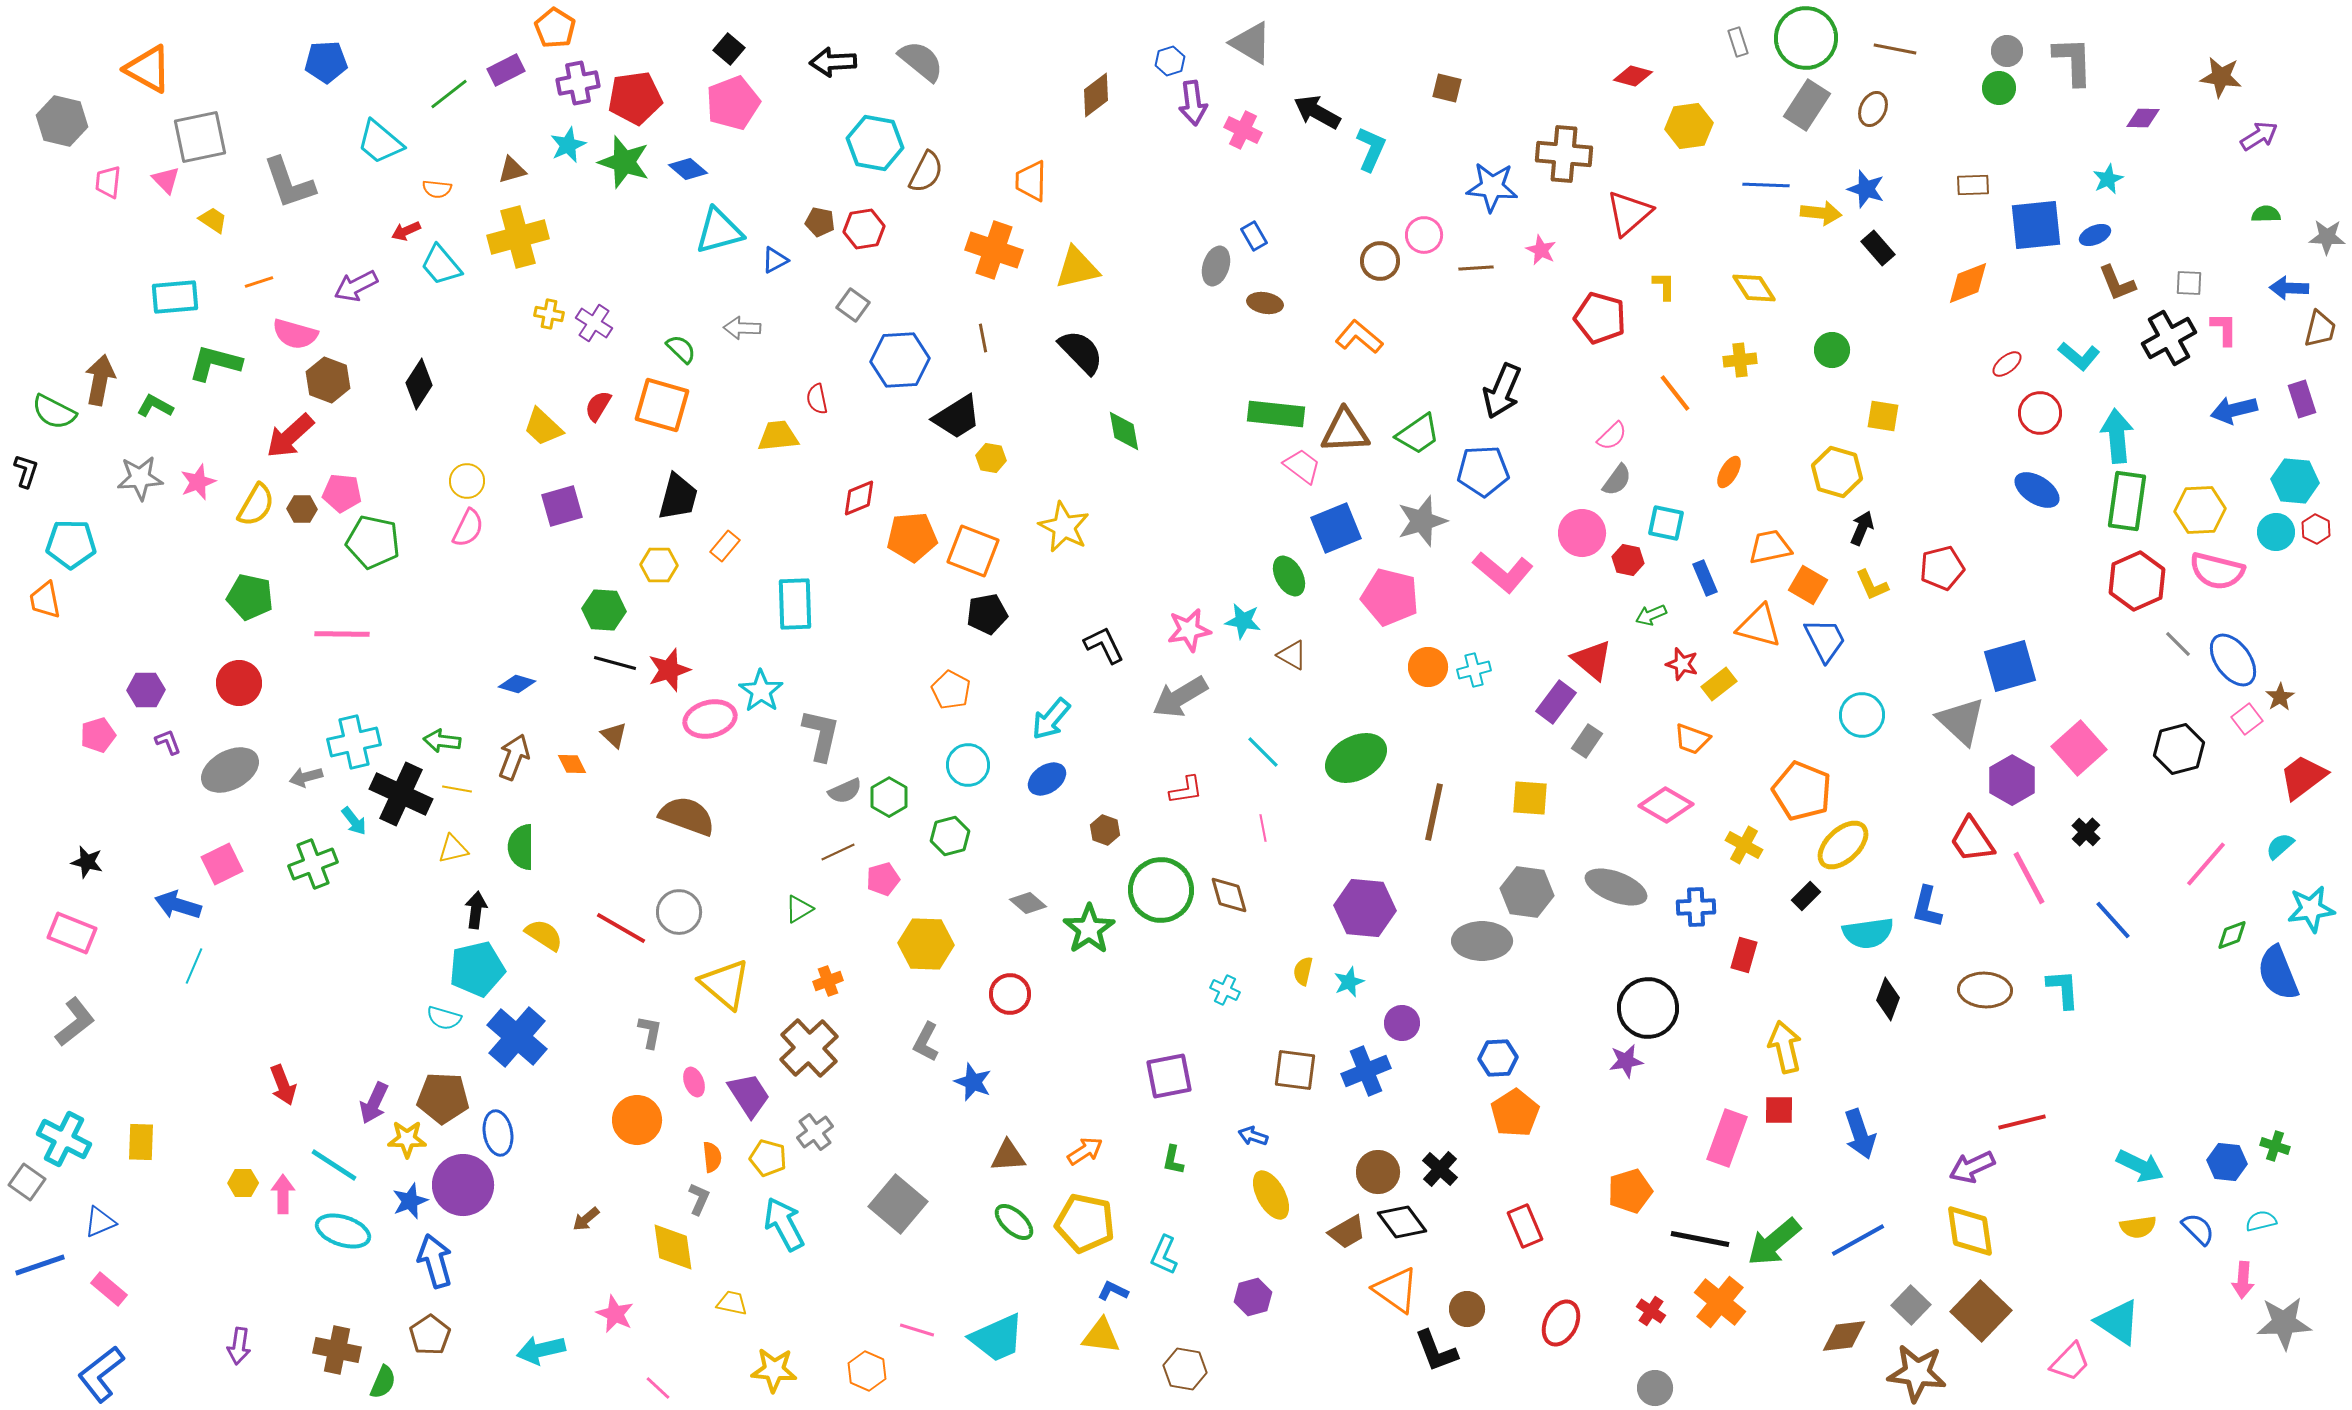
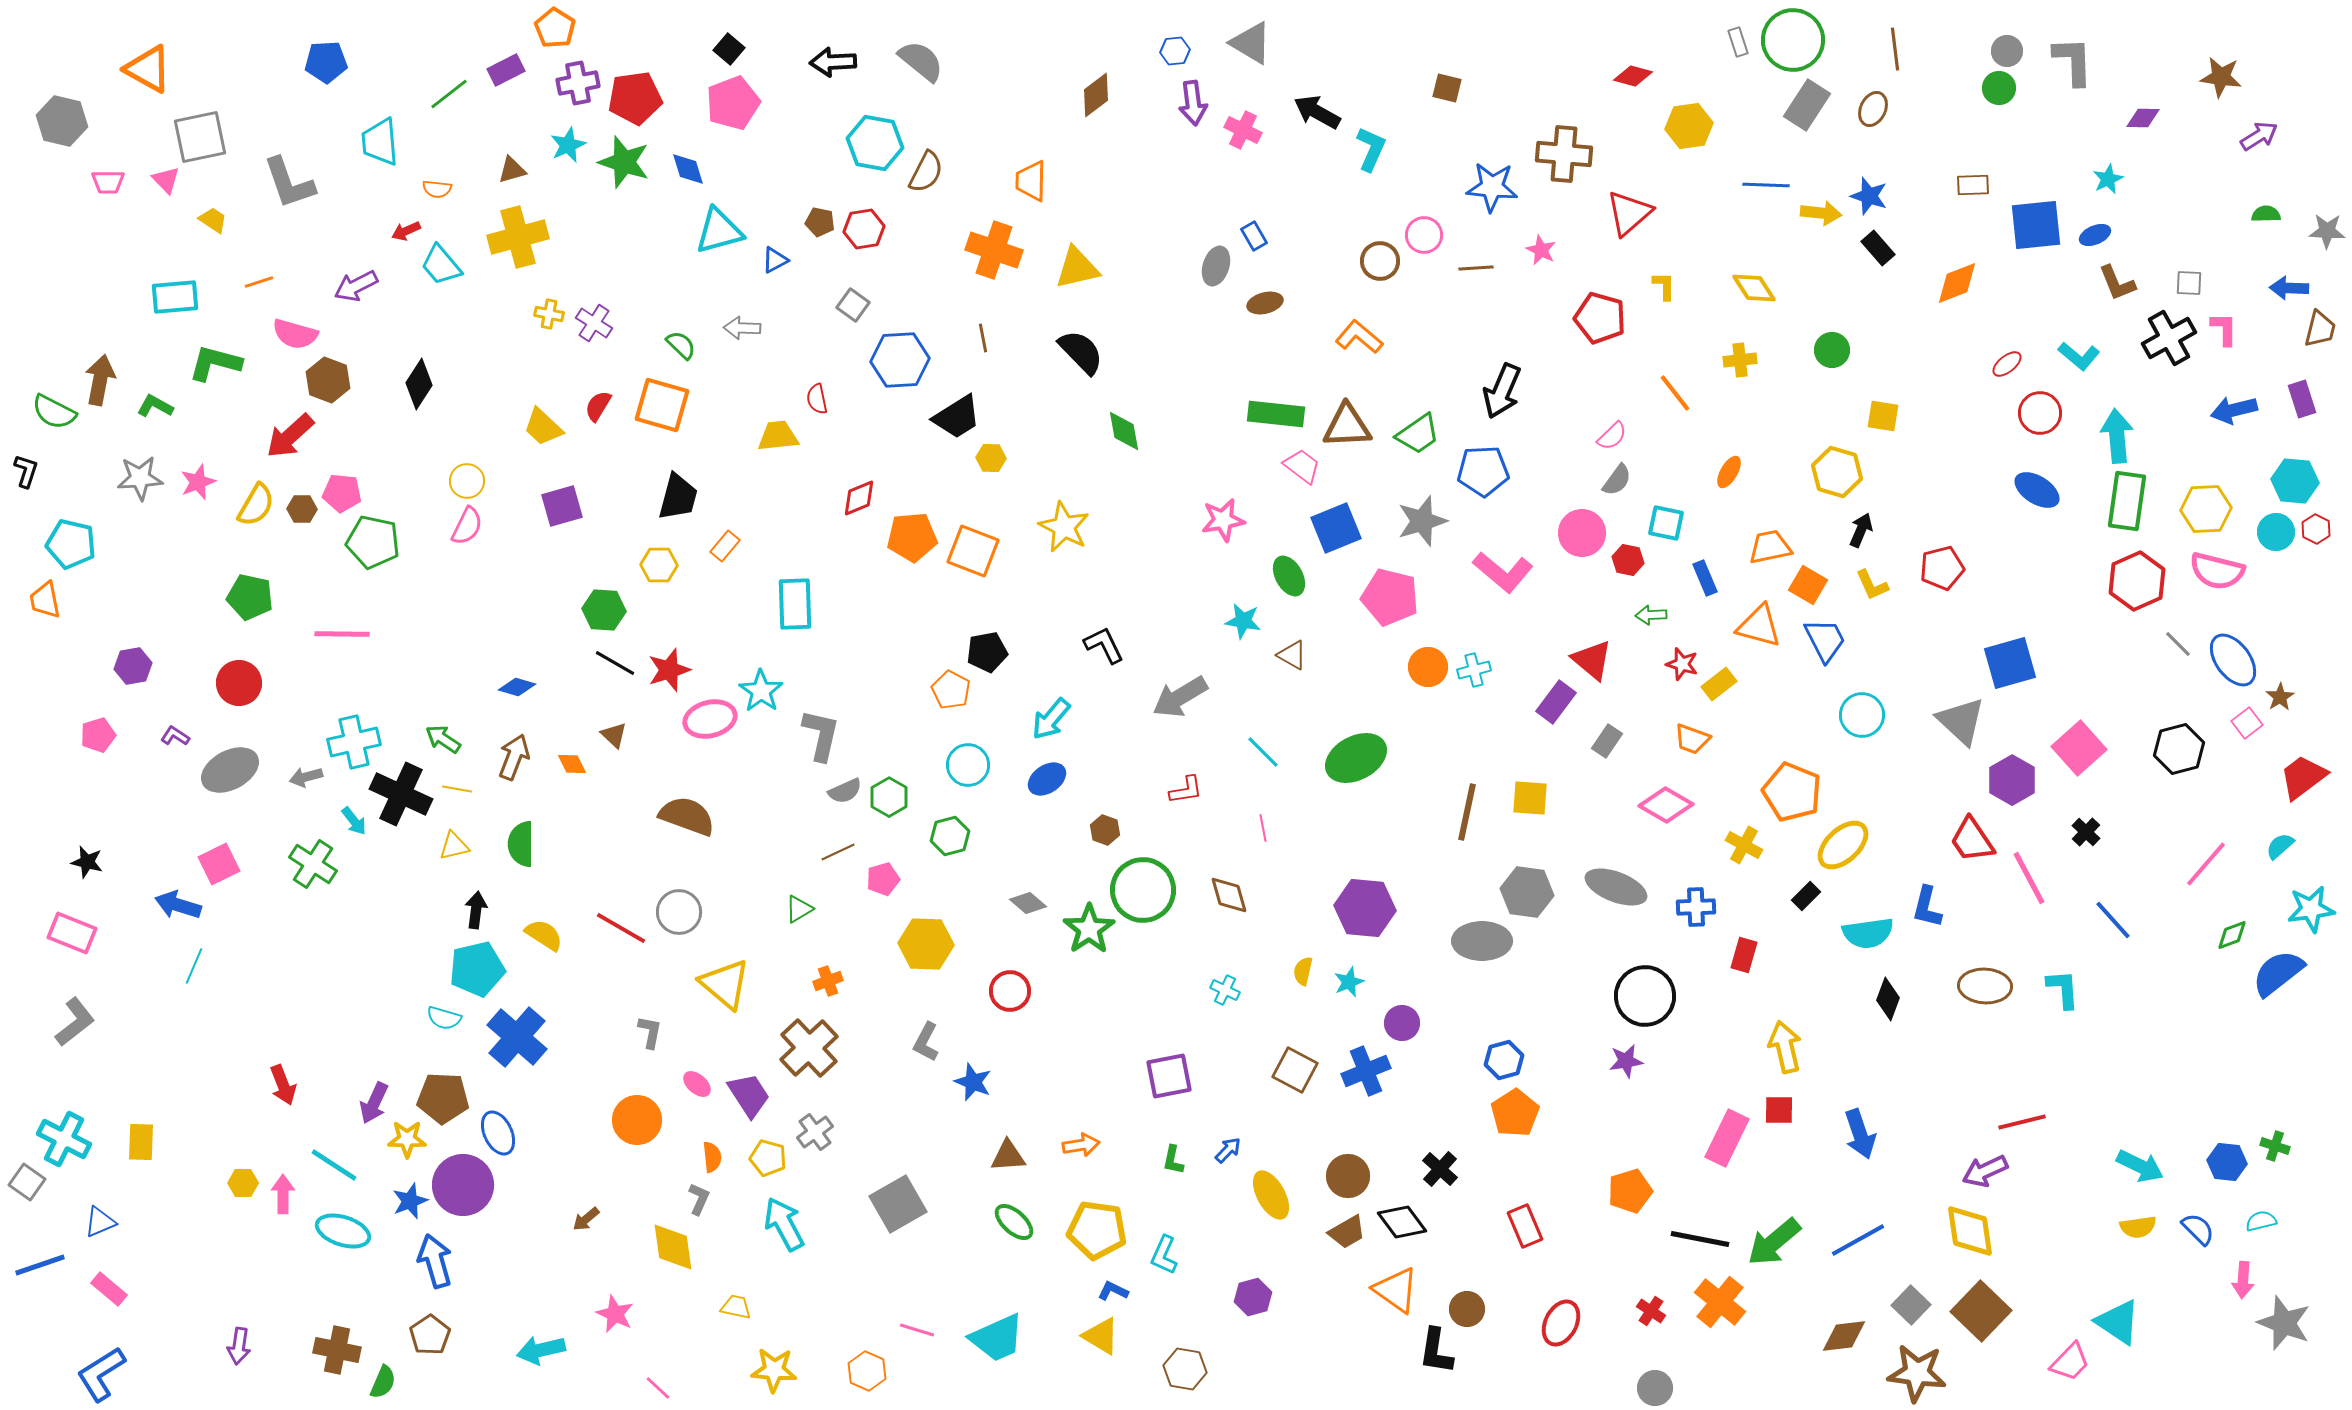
green circle at (1806, 38): moved 13 px left, 2 px down
brown line at (1895, 49): rotated 72 degrees clockwise
blue hexagon at (1170, 61): moved 5 px right, 10 px up; rotated 12 degrees clockwise
cyan trapezoid at (380, 142): rotated 45 degrees clockwise
blue diamond at (688, 169): rotated 33 degrees clockwise
pink trapezoid at (108, 182): rotated 96 degrees counterclockwise
blue star at (1866, 189): moved 3 px right, 7 px down
gray star at (2327, 237): moved 6 px up
orange diamond at (1968, 283): moved 11 px left
brown ellipse at (1265, 303): rotated 24 degrees counterclockwise
green semicircle at (681, 349): moved 4 px up
brown triangle at (1345, 431): moved 2 px right, 5 px up
yellow hexagon at (991, 458): rotated 8 degrees counterclockwise
yellow hexagon at (2200, 510): moved 6 px right, 1 px up
pink semicircle at (468, 528): moved 1 px left, 2 px up
black arrow at (1862, 528): moved 1 px left, 2 px down
cyan pentagon at (71, 544): rotated 12 degrees clockwise
black pentagon at (987, 614): moved 38 px down
green arrow at (1651, 615): rotated 20 degrees clockwise
pink star at (1189, 630): moved 34 px right, 110 px up
black line at (615, 663): rotated 15 degrees clockwise
blue square at (2010, 666): moved 3 px up
blue diamond at (517, 684): moved 3 px down
purple hexagon at (146, 690): moved 13 px left, 24 px up; rotated 9 degrees counterclockwise
pink square at (2247, 719): moved 4 px down
green arrow at (442, 741): moved 1 px right, 2 px up; rotated 27 degrees clockwise
gray rectangle at (1587, 741): moved 20 px right
purple L-shape at (168, 742): moved 7 px right, 6 px up; rotated 36 degrees counterclockwise
orange pentagon at (1802, 791): moved 10 px left, 1 px down
brown line at (1434, 812): moved 33 px right
green semicircle at (521, 847): moved 3 px up
yellow triangle at (453, 849): moved 1 px right, 3 px up
pink square at (222, 864): moved 3 px left
green cross at (313, 864): rotated 36 degrees counterclockwise
green circle at (1161, 890): moved 18 px left
blue semicircle at (2278, 973): rotated 74 degrees clockwise
brown ellipse at (1985, 990): moved 4 px up
red circle at (1010, 994): moved 3 px up
black circle at (1648, 1008): moved 3 px left, 12 px up
blue hexagon at (1498, 1058): moved 6 px right, 2 px down; rotated 12 degrees counterclockwise
brown square at (1295, 1070): rotated 21 degrees clockwise
pink ellipse at (694, 1082): moved 3 px right, 2 px down; rotated 28 degrees counterclockwise
blue ellipse at (498, 1133): rotated 15 degrees counterclockwise
blue arrow at (1253, 1136): moved 25 px left, 14 px down; rotated 116 degrees clockwise
pink rectangle at (1727, 1138): rotated 6 degrees clockwise
orange arrow at (1085, 1151): moved 4 px left, 6 px up; rotated 24 degrees clockwise
purple arrow at (1972, 1167): moved 13 px right, 4 px down
brown circle at (1378, 1172): moved 30 px left, 4 px down
gray square at (898, 1204): rotated 20 degrees clockwise
yellow pentagon at (1085, 1223): moved 12 px right, 7 px down; rotated 4 degrees counterclockwise
yellow trapezoid at (732, 1303): moved 4 px right, 4 px down
gray star at (2284, 1323): rotated 24 degrees clockwise
yellow triangle at (1101, 1336): rotated 24 degrees clockwise
black L-shape at (1436, 1351): rotated 30 degrees clockwise
blue L-shape at (101, 1374): rotated 6 degrees clockwise
